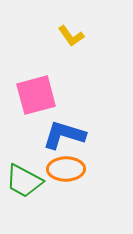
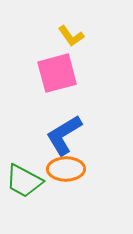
pink square: moved 21 px right, 22 px up
blue L-shape: rotated 48 degrees counterclockwise
